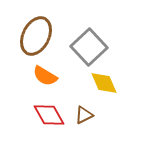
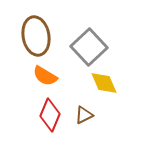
brown ellipse: rotated 36 degrees counterclockwise
red diamond: moved 1 px right; rotated 52 degrees clockwise
